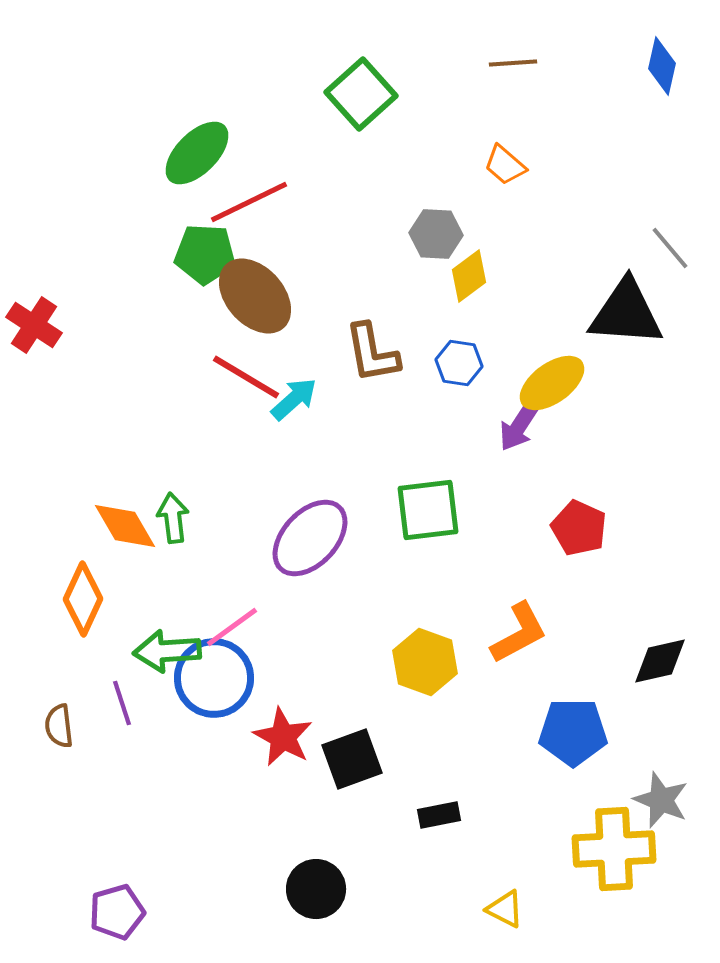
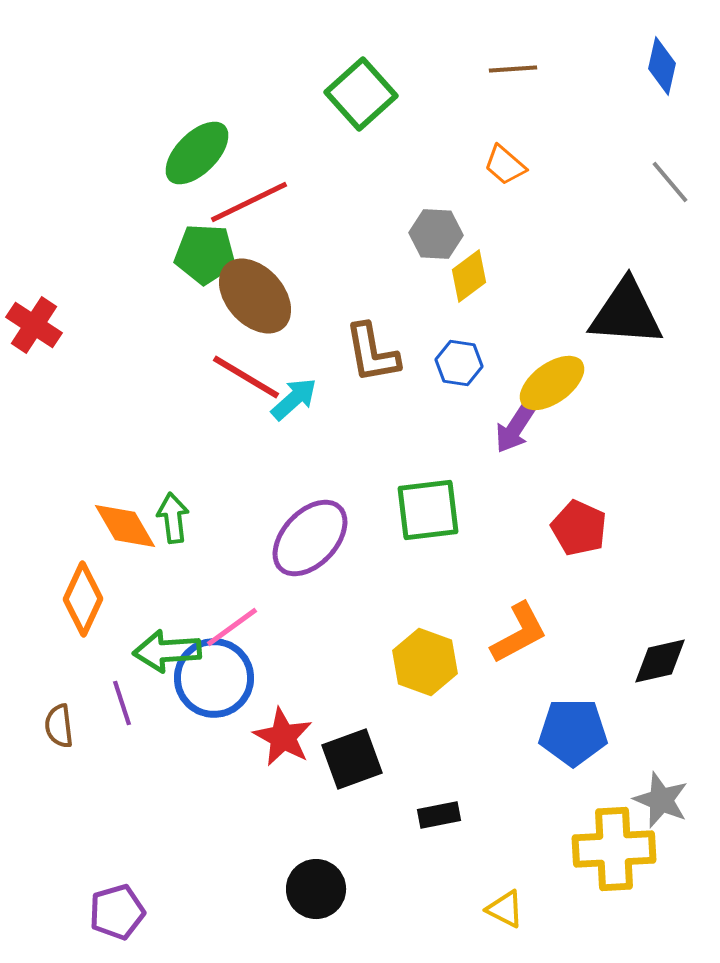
brown line at (513, 63): moved 6 px down
gray line at (670, 248): moved 66 px up
purple arrow at (519, 426): moved 4 px left, 2 px down
